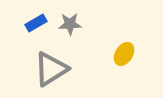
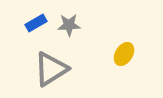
gray star: moved 1 px left, 1 px down
